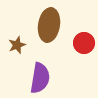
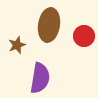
red circle: moved 7 px up
